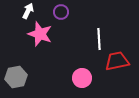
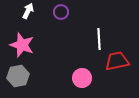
pink star: moved 18 px left, 11 px down
gray hexagon: moved 2 px right, 1 px up
